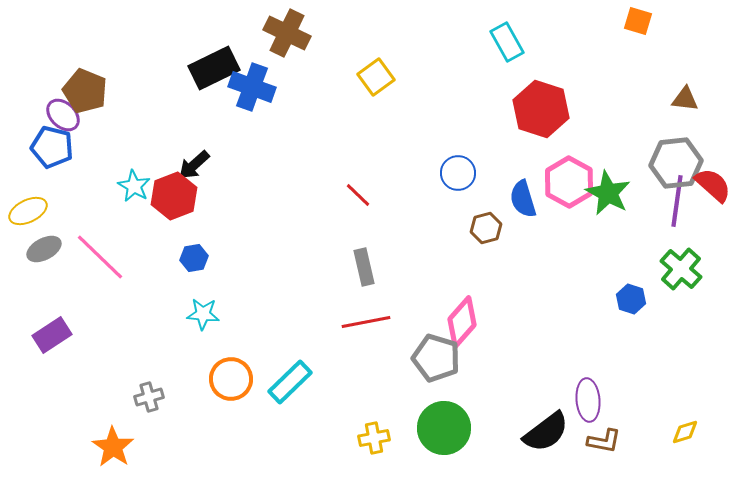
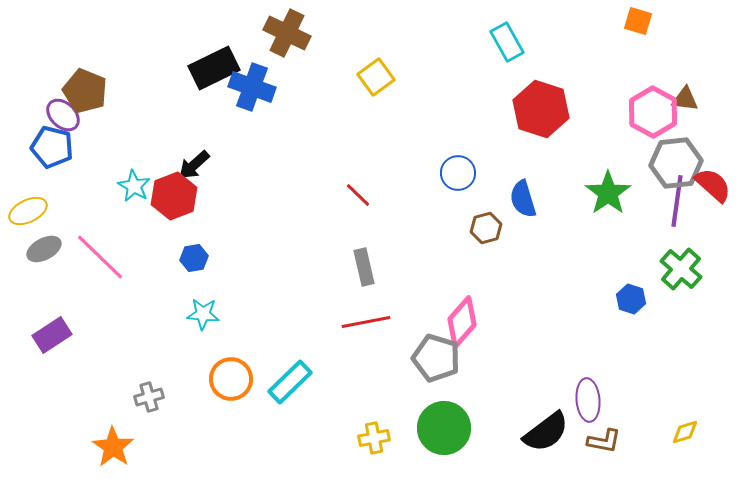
pink hexagon at (569, 182): moved 84 px right, 70 px up
green star at (608, 193): rotated 9 degrees clockwise
